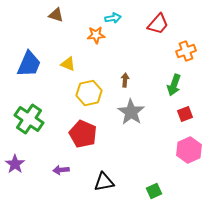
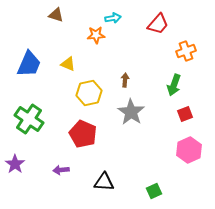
black triangle: rotated 15 degrees clockwise
